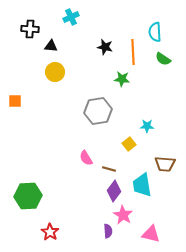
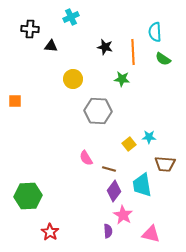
yellow circle: moved 18 px right, 7 px down
gray hexagon: rotated 12 degrees clockwise
cyan star: moved 2 px right, 11 px down
